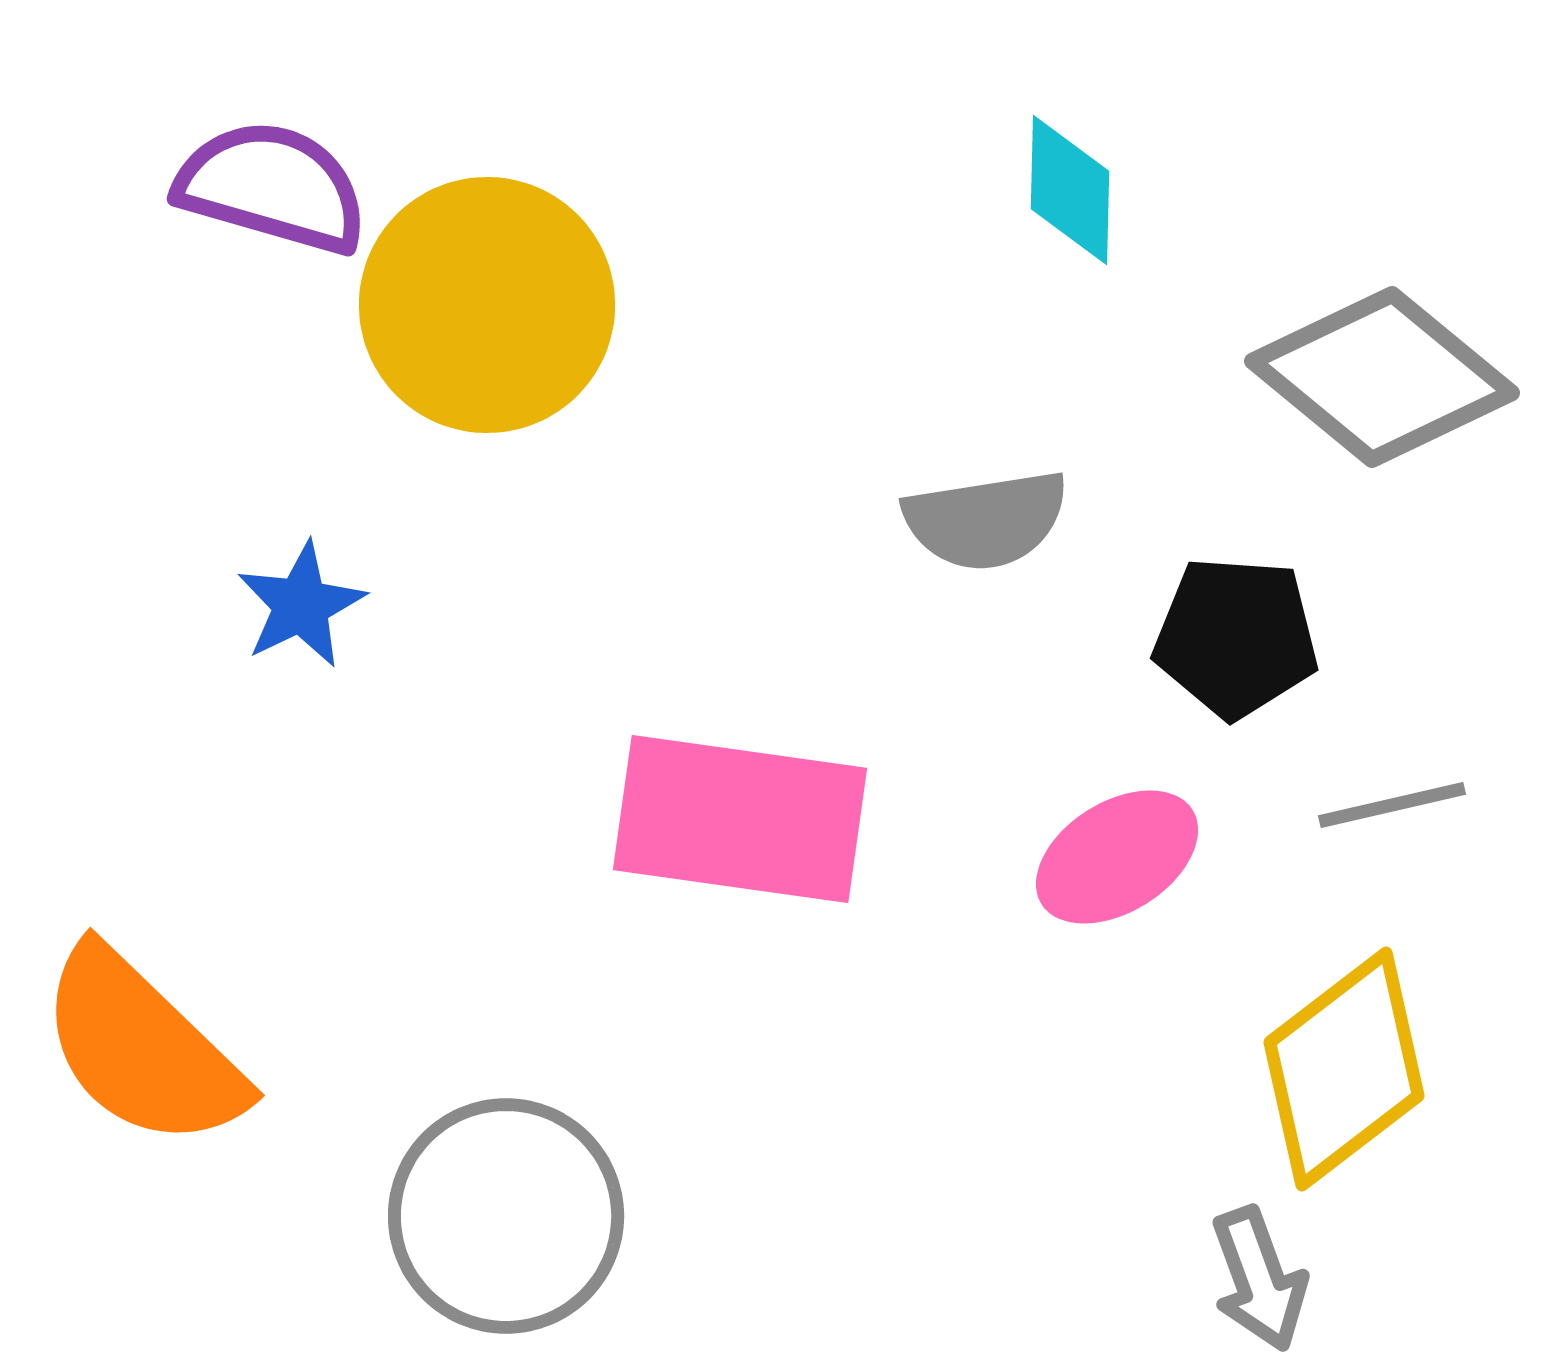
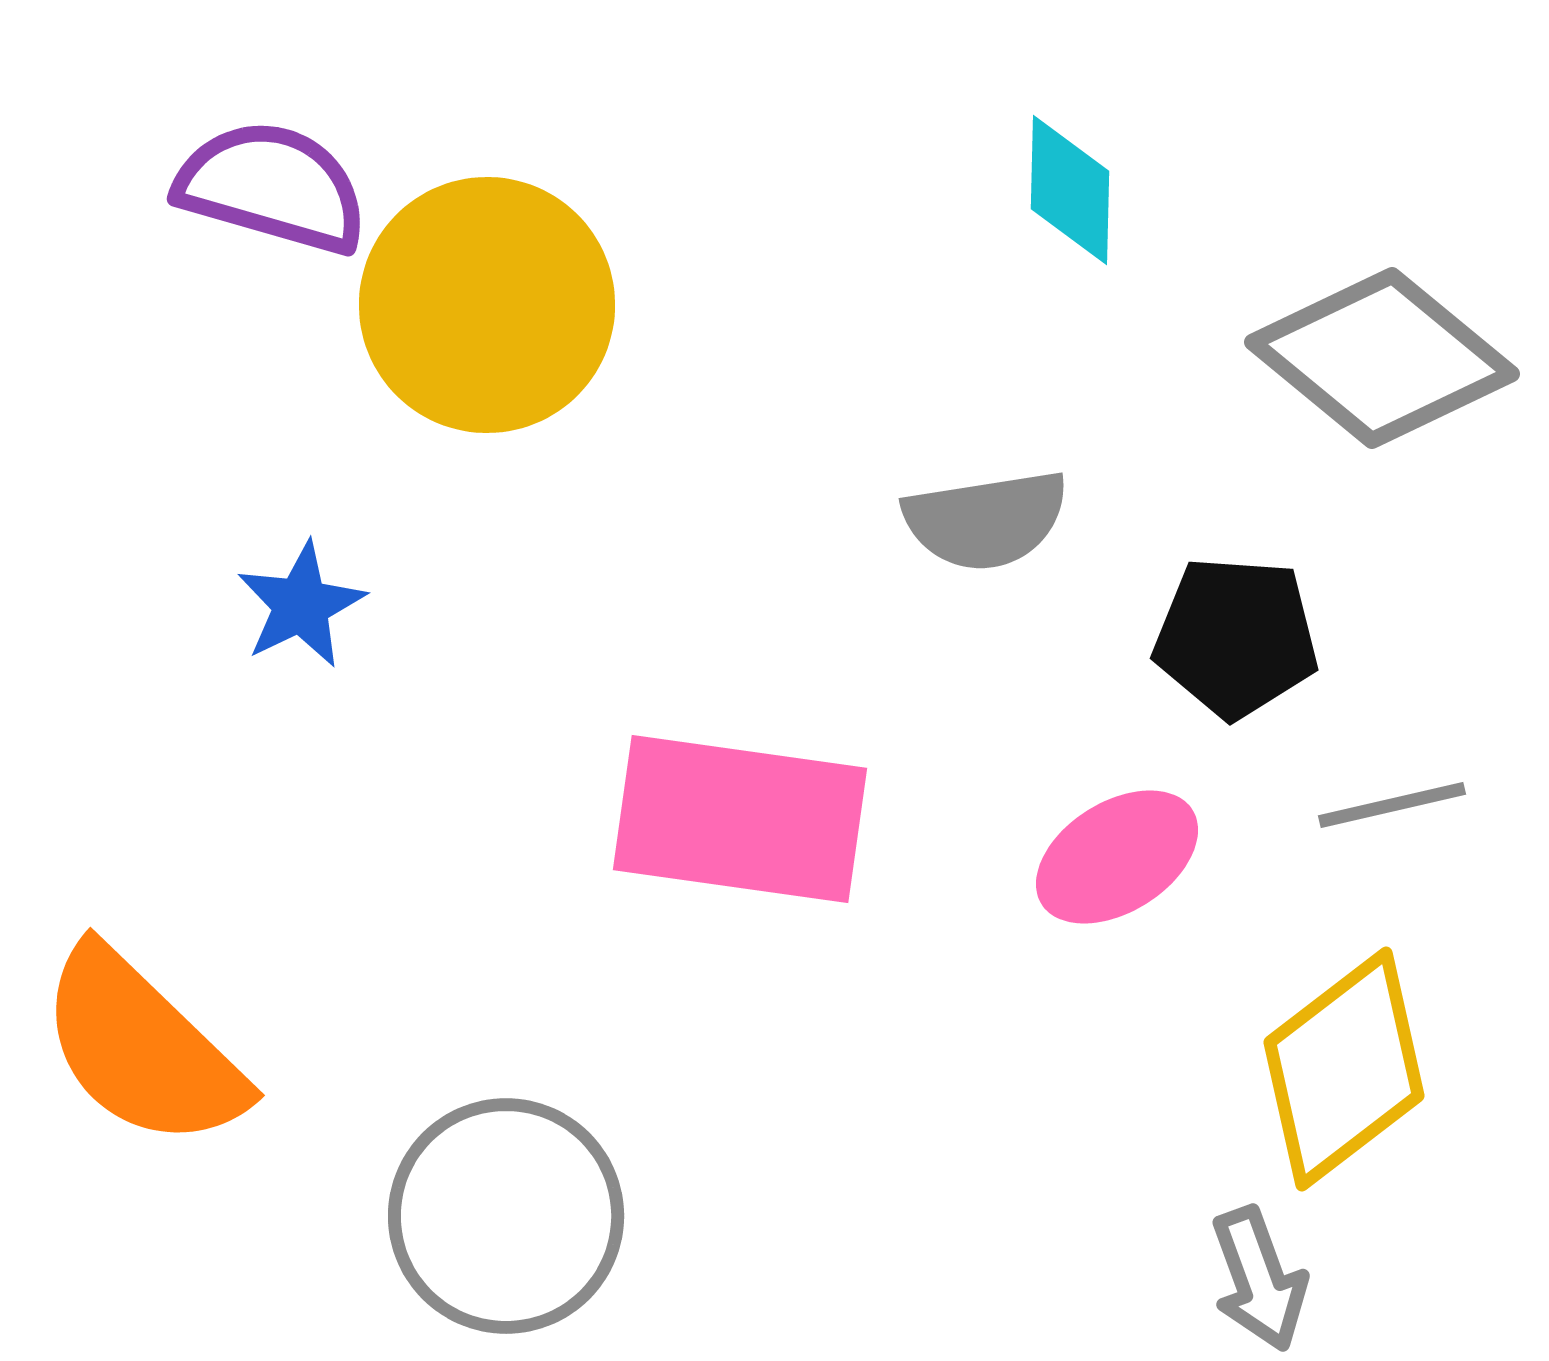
gray diamond: moved 19 px up
